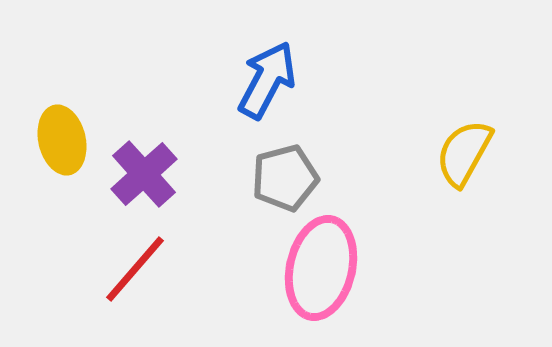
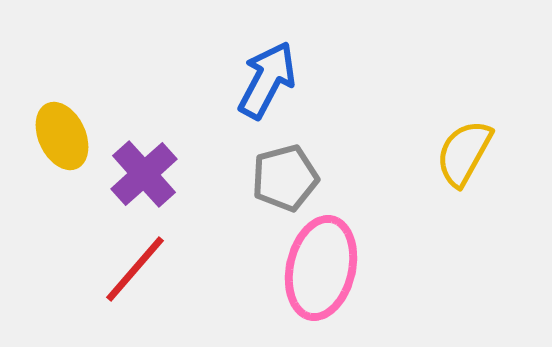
yellow ellipse: moved 4 px up; rotated 12 degrees counterclockwise
